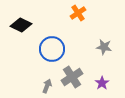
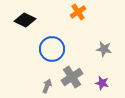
orange cross: moved 1 px up
black diamond: moved 4 px right, 5 px up
gray star: moved 2 px down
purple star: rotated 24 degrees counterclockwise
